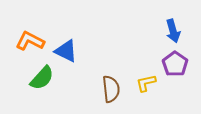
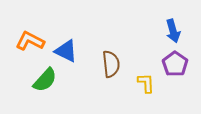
green semicircle: moved 3 px right, 2 px down
yellow L-shape: rotated 100 degrees clockwise
brown semicircle: moved 25 px up
